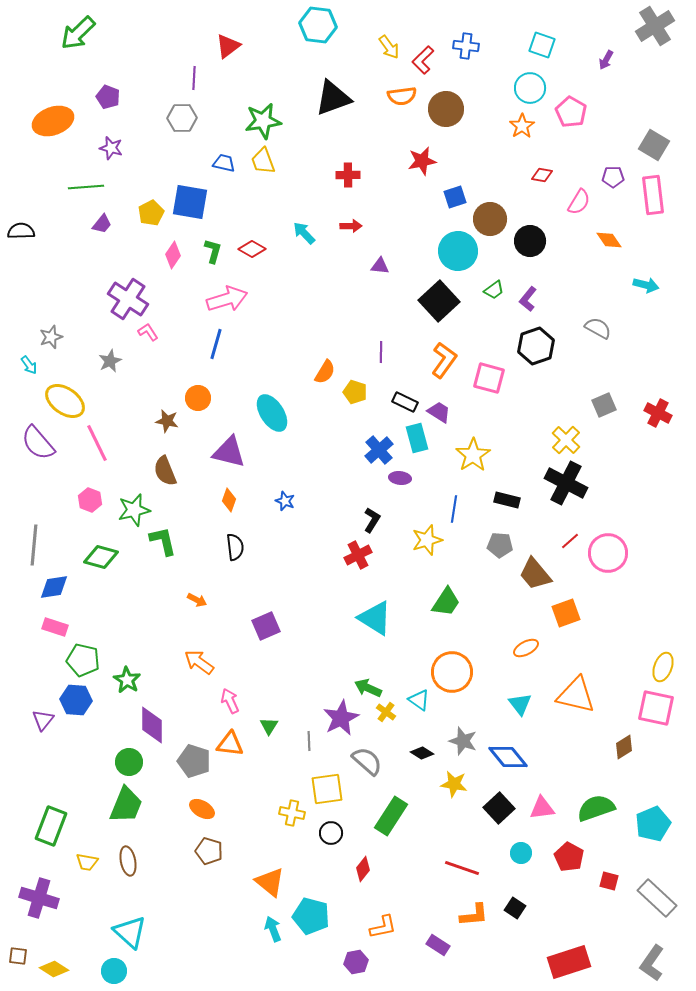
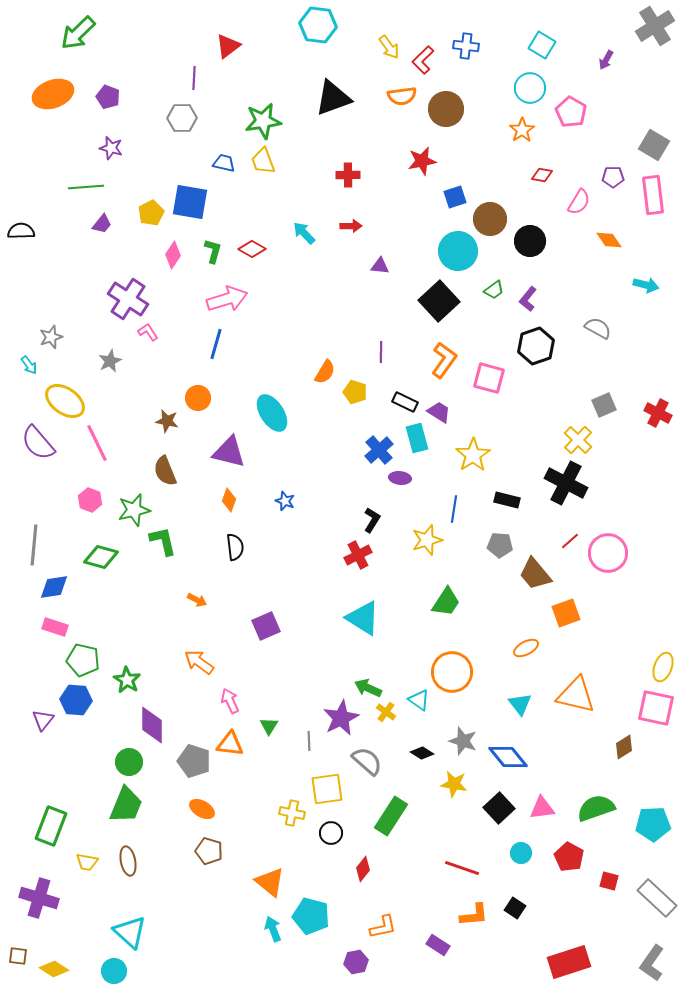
cyan square at (542, 45): rotated 12 degrees clockwise
orange ellipse at (53, 121): moved 27 px up
orange star at (522, 126): moved 4 px down
yellow cross at (566, 440): moved 12 px right
cyan triangle at (375, 618): moved 12 px left
cyan pentagon at (653, 824): rotated 20 degrees clockwise
